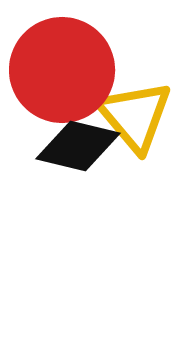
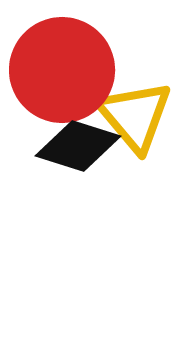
black diamond: rotated 4 degrees clockwise
